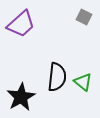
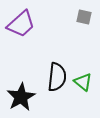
gray square: rotated 14 degrees counterclockwise
